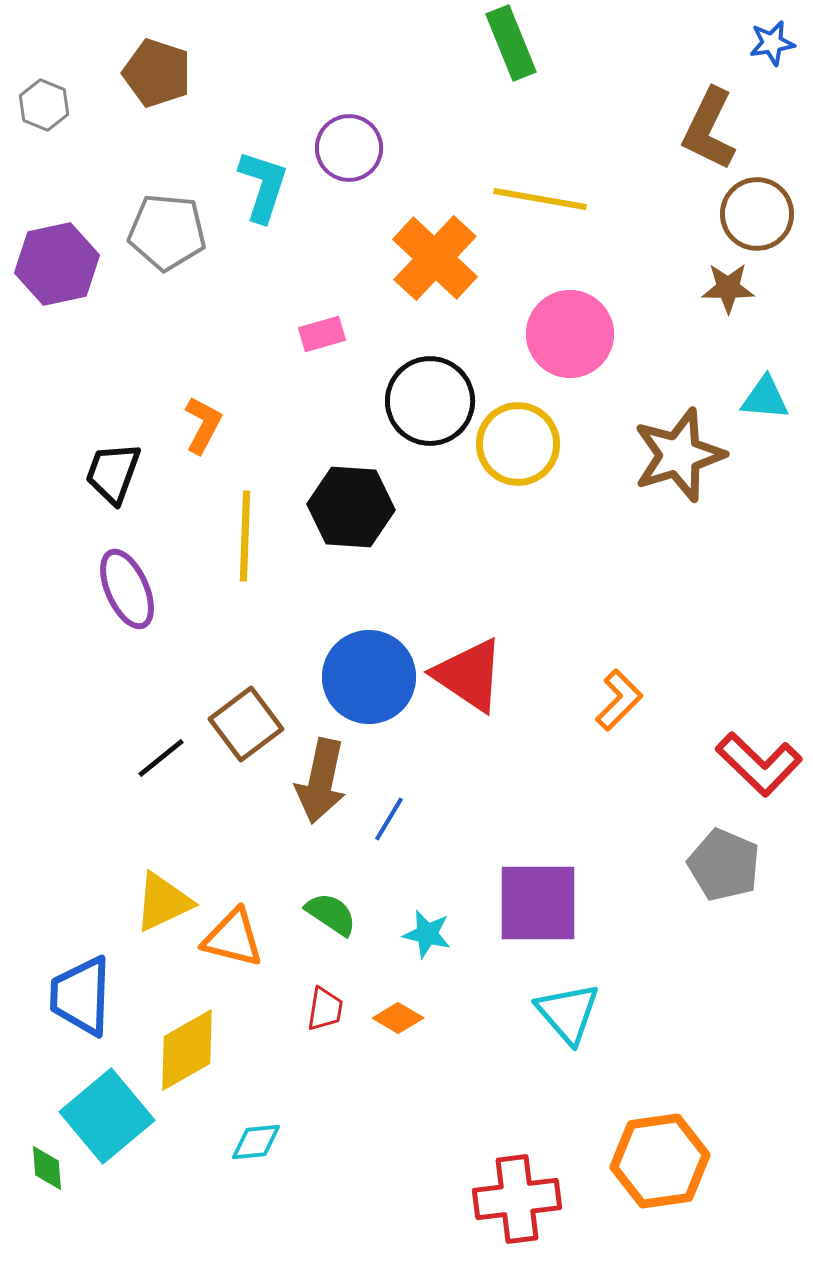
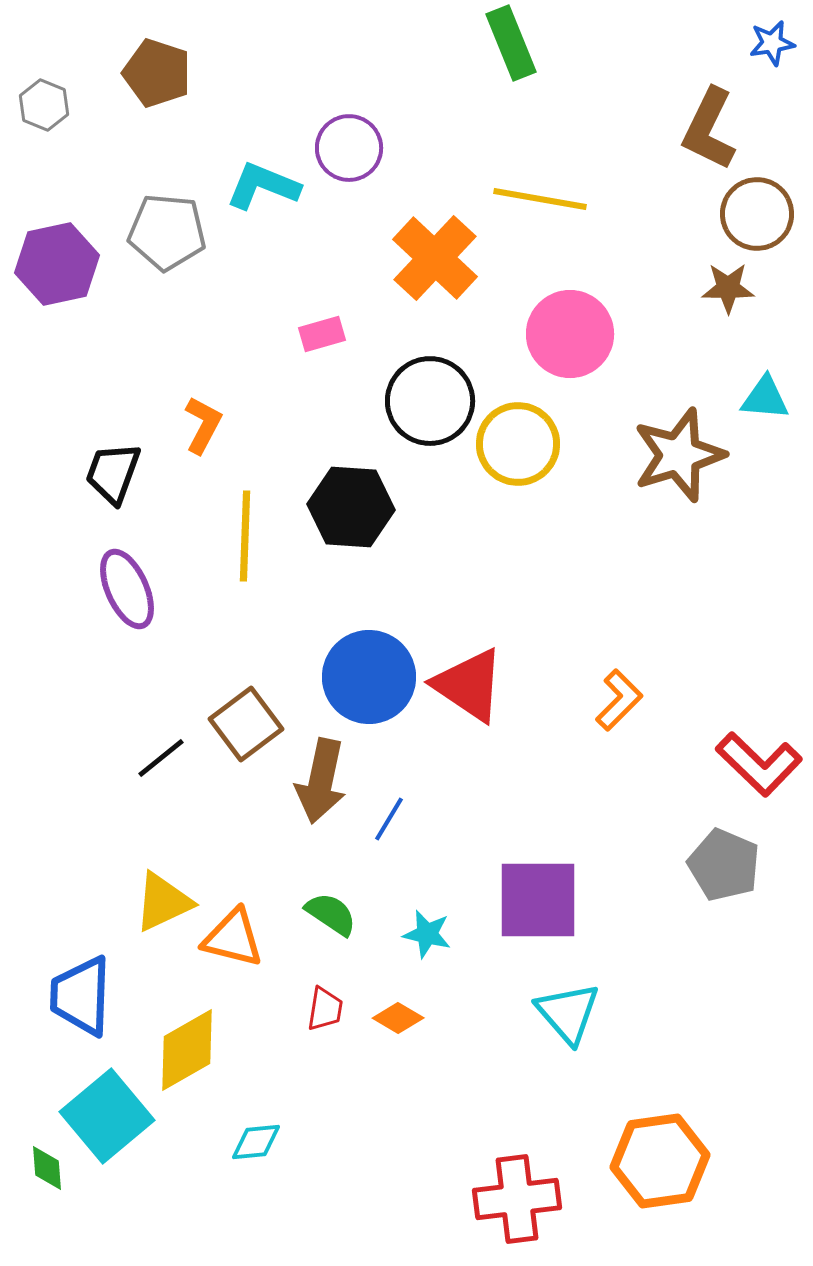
cyan L-shape at (263, 186): rotated 86 degrees counterclockwise
red triangle at (469, 675): moved 10 px down
purple square at (538, 903): moved 3 px up
